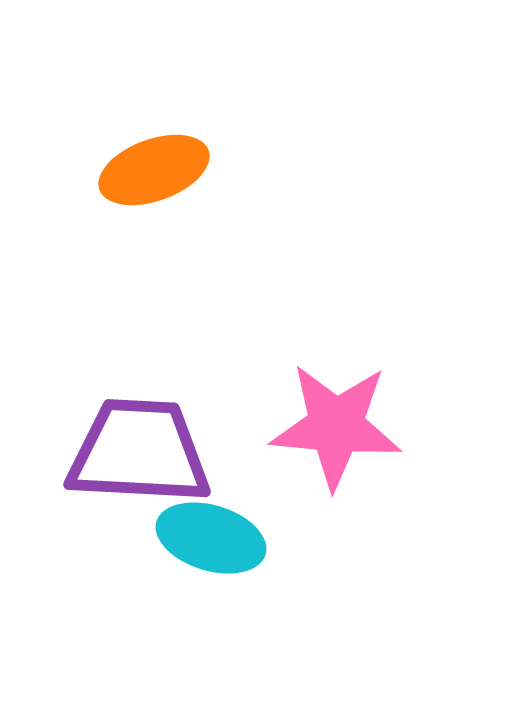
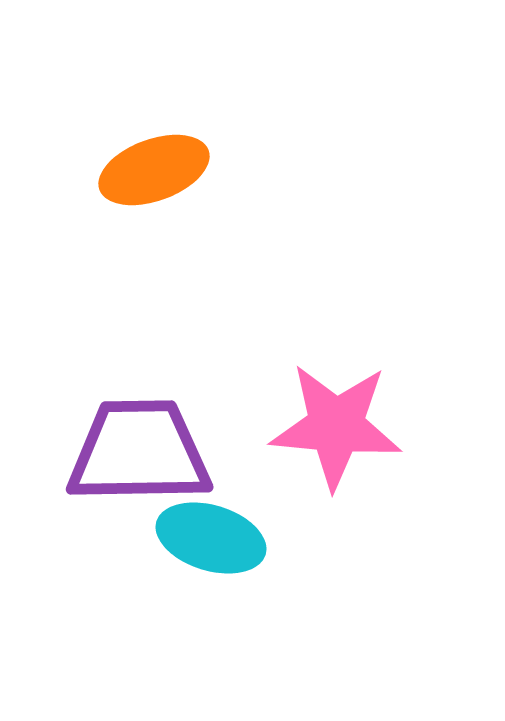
purple trapezoid: rotated 4 degrees counterclockwise
